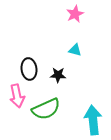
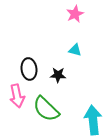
green semicircle: rotated 68 degrees clockwise
